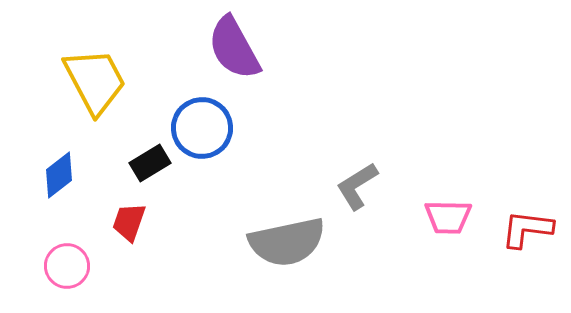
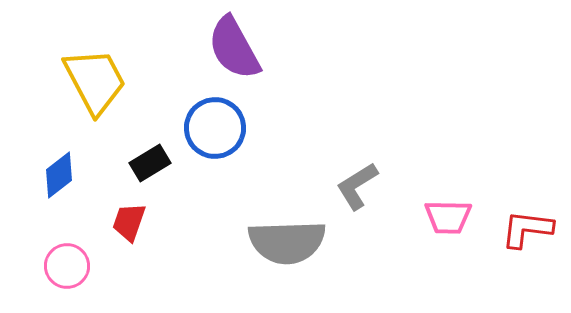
blue circle: moved 13 px right
gray semicircle: rotated 10 degrees clockwise
